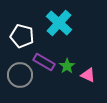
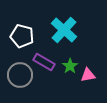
cyan cross: moved 5 px right, 7 px down
green star: moved 3 px right
pink triangle: rotated 35 degrees counterclockwise
